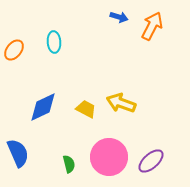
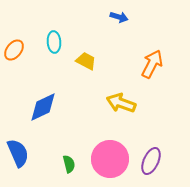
orange arrow: moved 38 px down
yellow trapezoid: moved 48 px up
pink circle: moved 1 px right, 2 px down
purple ellipse: rotated 24 degrees counterclockwise
